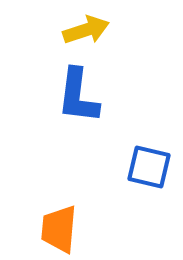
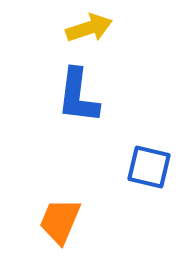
yellow arrow: moved 3 px right, 2 px up
orange trapezoid: moved 1 px right, 8 px up; rotated 18 degrees clockwise
